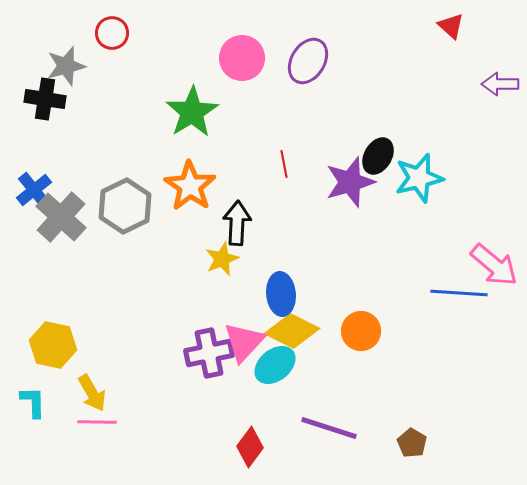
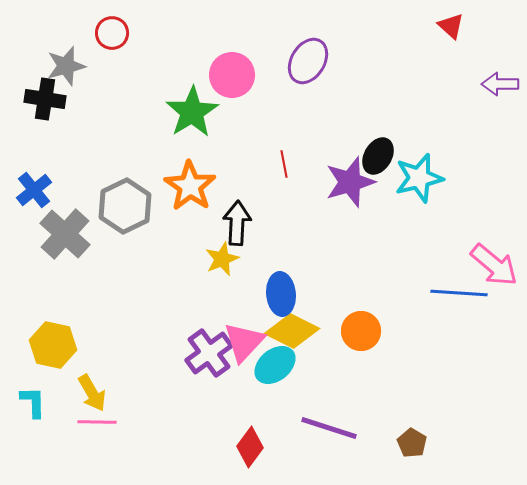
pink circle: moved 10 px left, 17 px down
gray cross: moved 4 px right, 17 px down
purple cross: rotated 24 degrees counterclockwise
